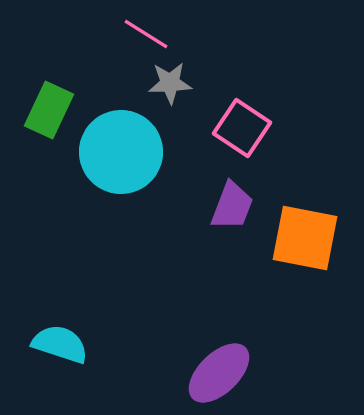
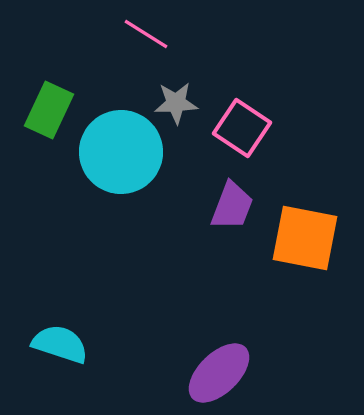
gray star: moved 6 px right, 20 px down
